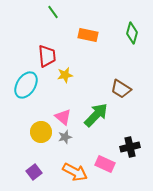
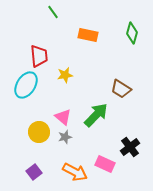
red trapezoid: moved 8 px left
yellow circle: moved 2 px left
black cross: rotated 24 degrees counterclockwise
